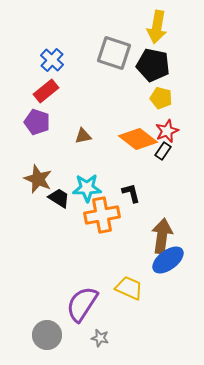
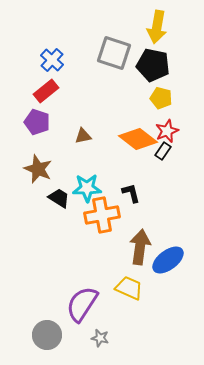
brown star: moved 10 px up
brown arrow: moved 22 px left, 11 px down
